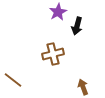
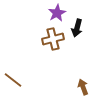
purple star: moved 1 px left, 1 px down
black arrow: moved 2 px down
brown cross: moved 15 px up
